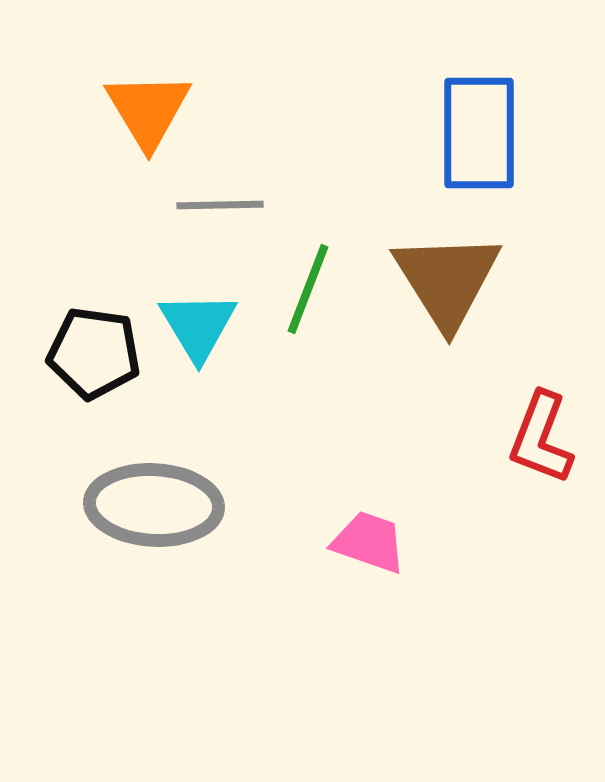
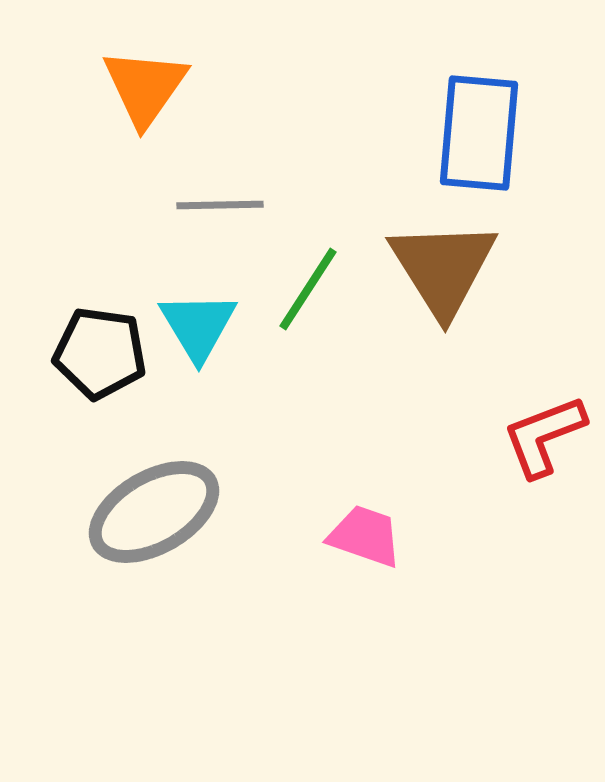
orange triangle: moved 3 px left, 23 px up; rotated 6 degrees clockwise
blue rectangle: rotated 5 degrees clockwise
brown triangle: moved 4 px left, 12 px up
green line: rotated 12 degrees clockwise
black pentagon: moved 6 px right
red L-shape: moved 3 px right, 2 px up; rotated 48 degrees clockwise
gray ellipse: moved 7 px down; rotated 33 degrees counterclockwise
pink trapezoid: moved 4 px left, 6 px up
